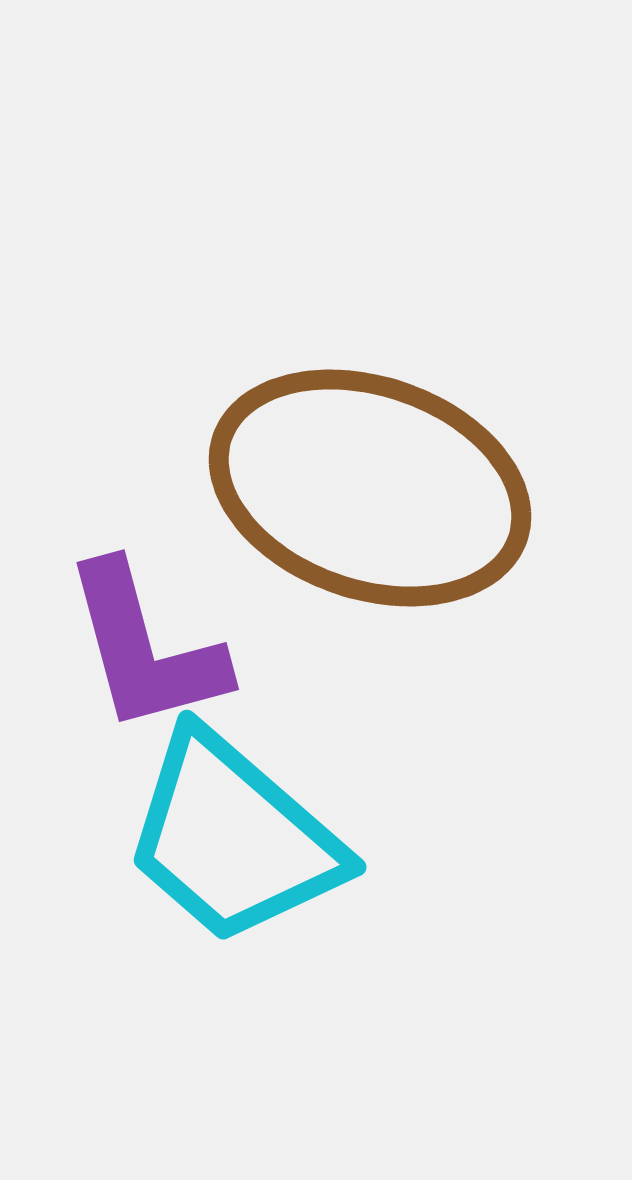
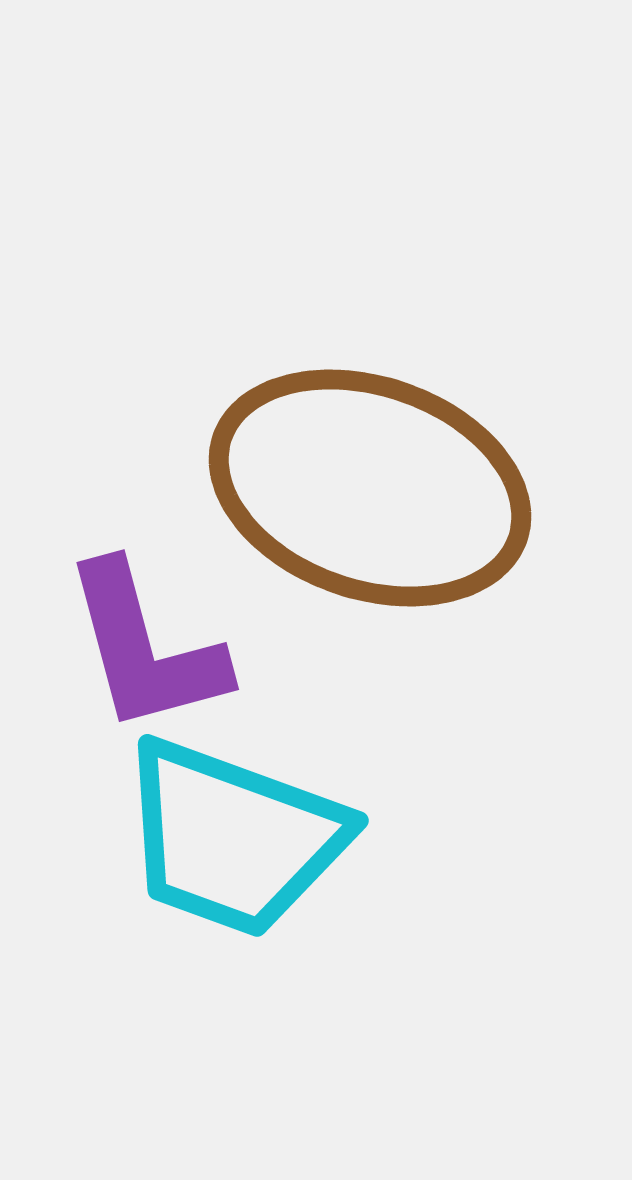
cyan trapezoid: rotated 21 degrees counterclockwise
